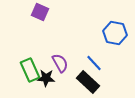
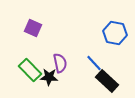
purple square: moved 7 px left, 16 px down
purple semicircle: rotated 18 degrees clockwise
green rectangle: rotated 20 degrees counterclockwise
black star: moved 3 px right, 1 px up
black rectangle: moved 19 px right, 1 px up
